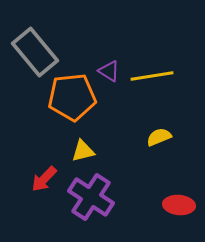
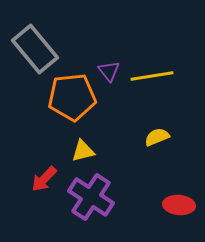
gray rectangle: moved 3 px up
purple triangle: rotated 20 degrees clockwise
yellow semicircle: moved 2 px left
